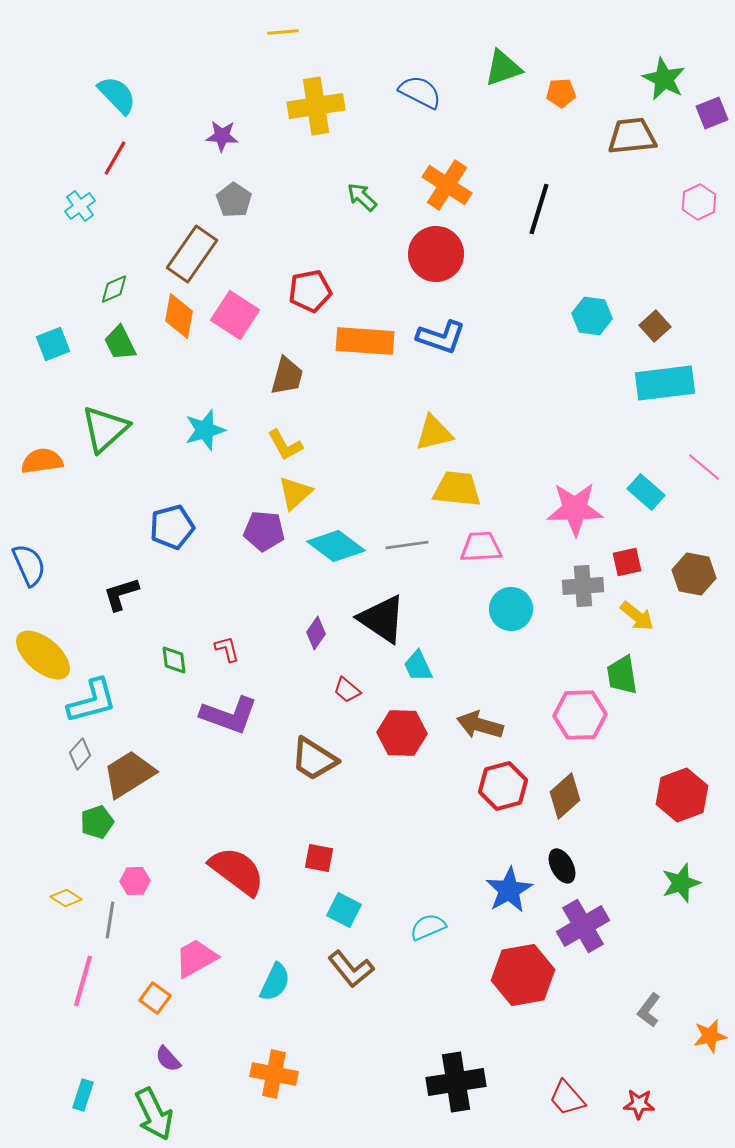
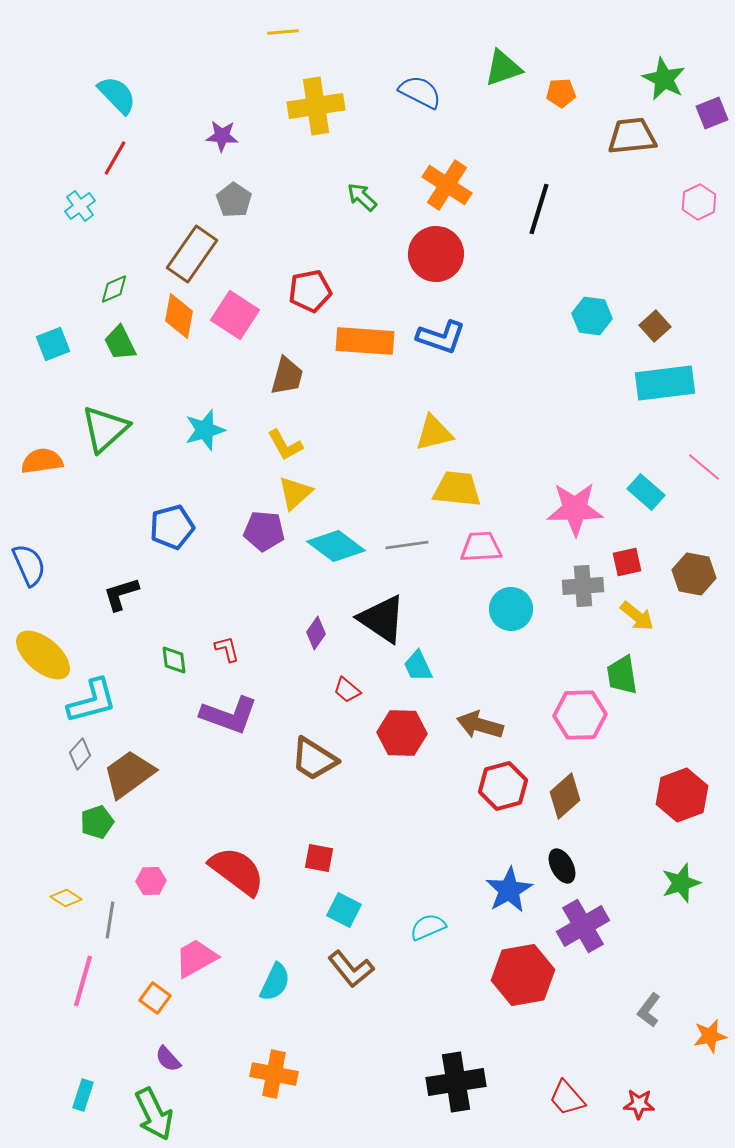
brown trapezoid at (129, 774): rotated 4 degrees counterclockwise
pink hexagon at (135, 881): moved 16 px right
